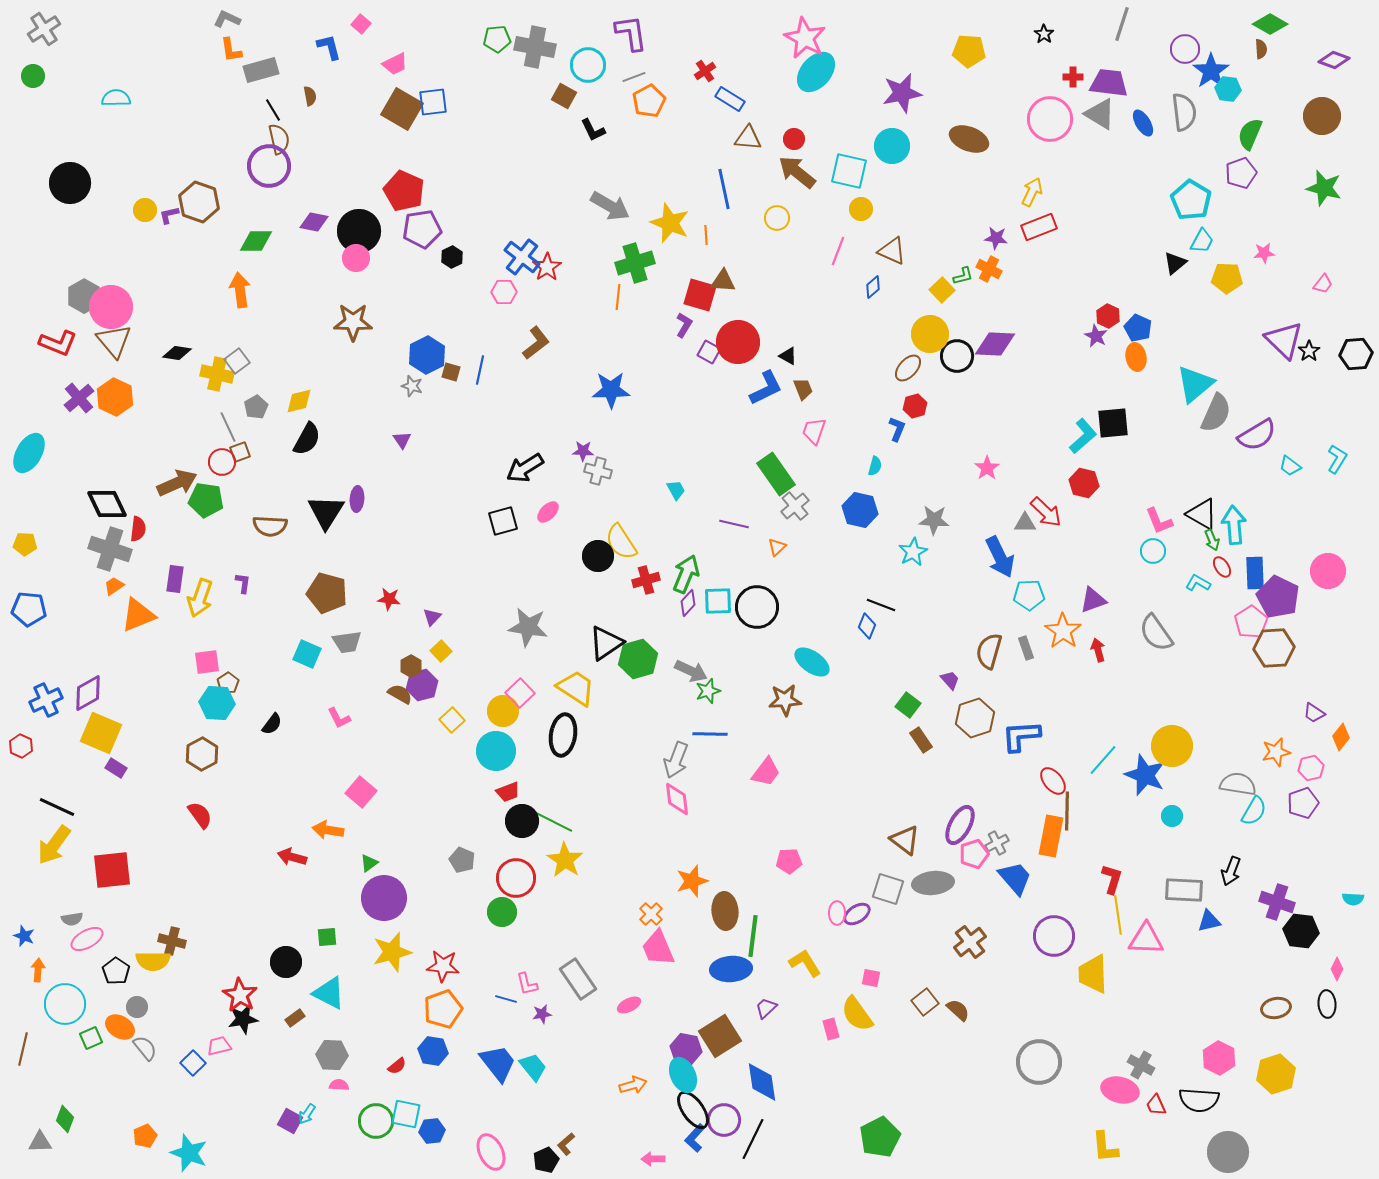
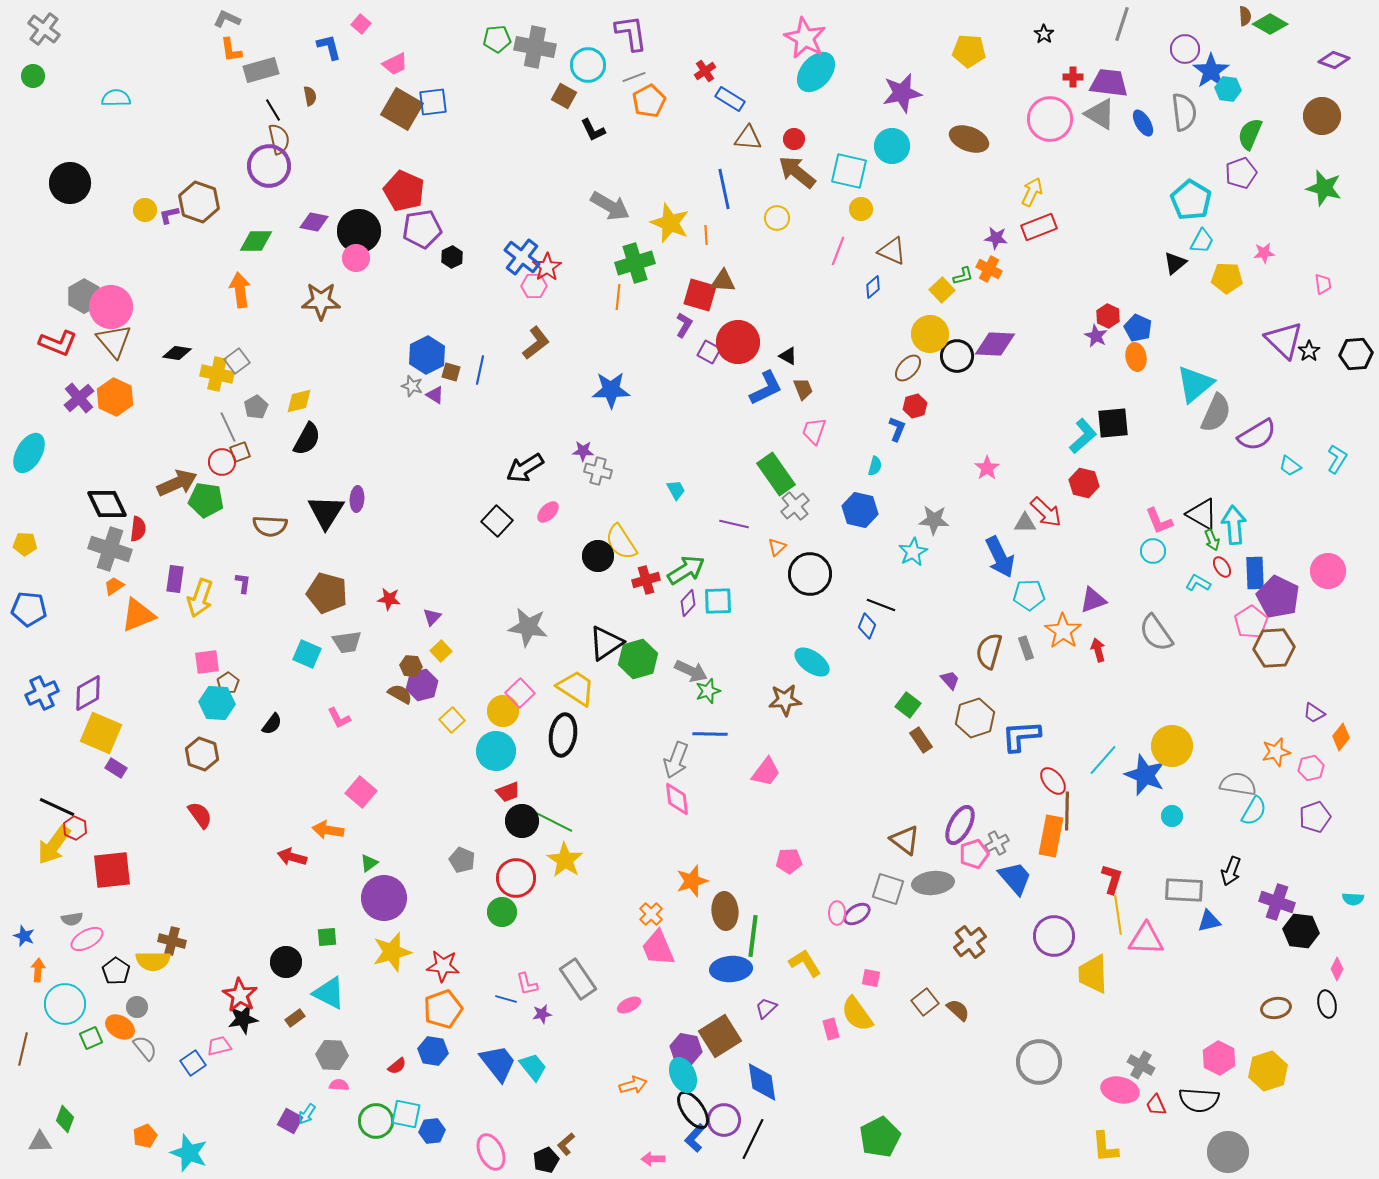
gray cross at (44, 29): rotated 20 degrees counterclockwise
brown semicircle at (1261, 49): moved 16 px left, 33 px up
pink trapezoid at (1323, 284): rotated 45 degrees counterclockwise
pink hexagon at (504, 292): moved 30 px right, 6 px up
brown star at (353, 322): moved 32 px left, 21 px up
purple triangle at (402, 440): moved 33 px right, 45 px up; rotated 24 degrees counterclockwise
black square at (503, 521): moved 6 px left; rotated 32 degrees counterclockwise
green arrow at (686, 574): moved 4 px up; rotated 36 degrees clockwise
black circle at (757, 607): moved 53 px right, 33 px up
brown hexagon at (411, 666): rotated 25 degrees counterclockwise
blue cross at (46, 700): moved 4 px left, 7 px up
red hexagon at (21, 746): moved 54 px right, 82 px down
brown hexagon at (202, 754): rotated 12 degrees counterclockwise
purple pentagon at (1303, 803): moved 12 px right, 14 px down
black ellipse at (1327, 1004): rotated 8 degrees counterclockwise
blue square at (193, 1063): rotated 10 degrees clockwise
yellow hexagon at (1276, 1074): moved 8 px left, 3 px up
